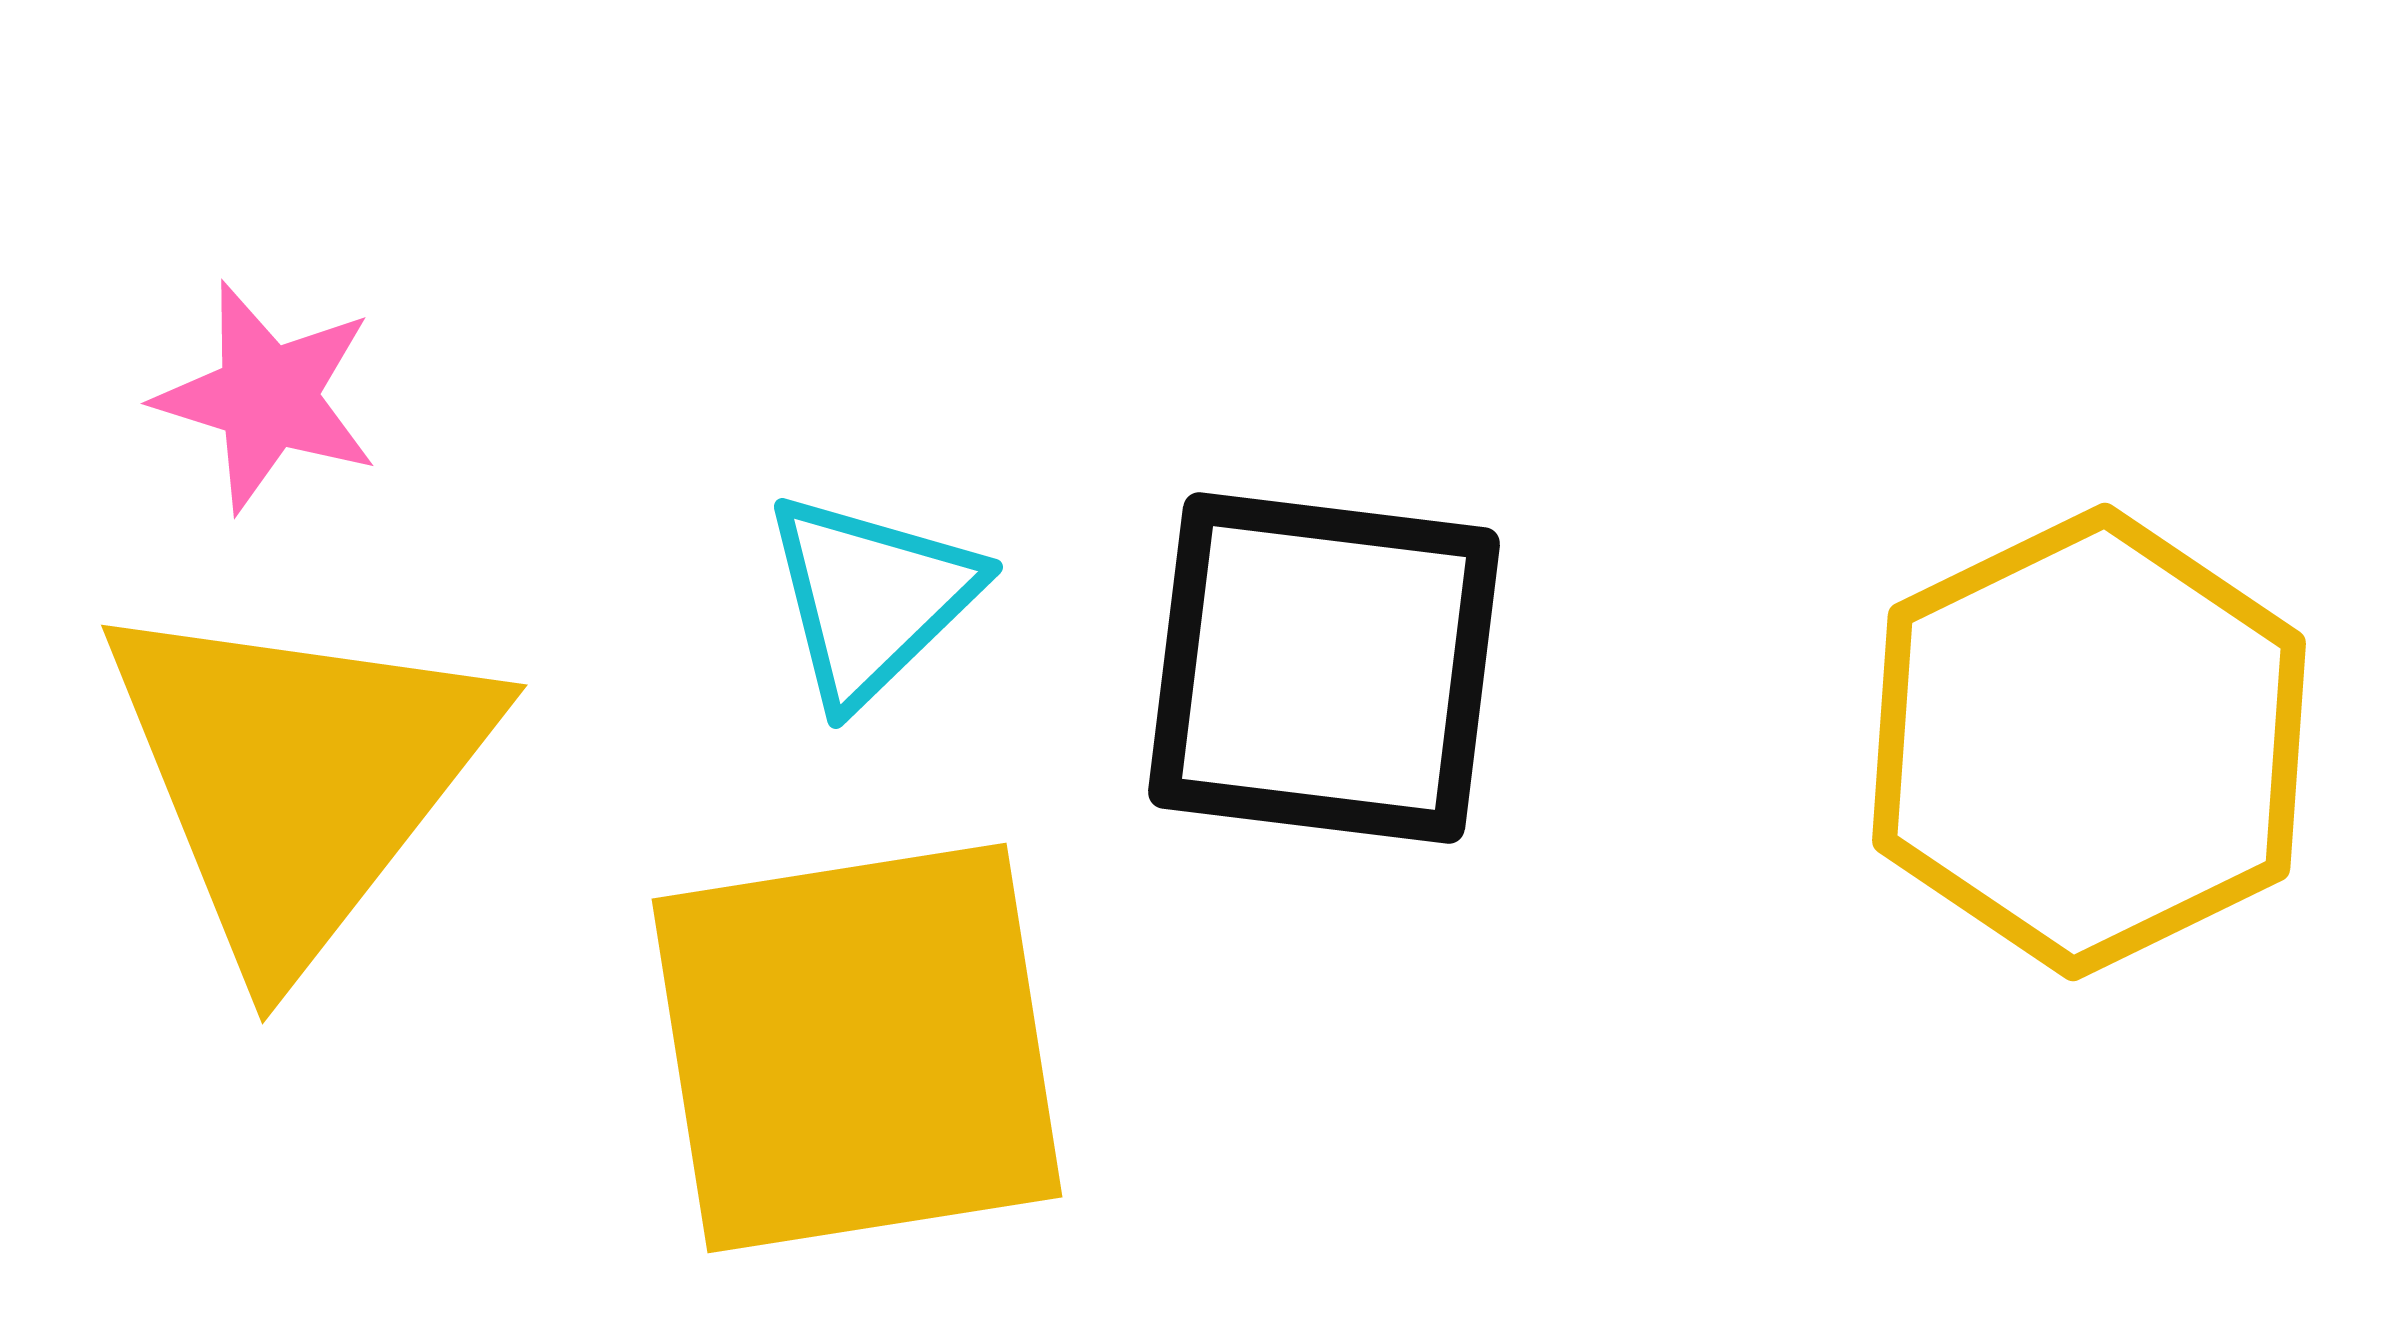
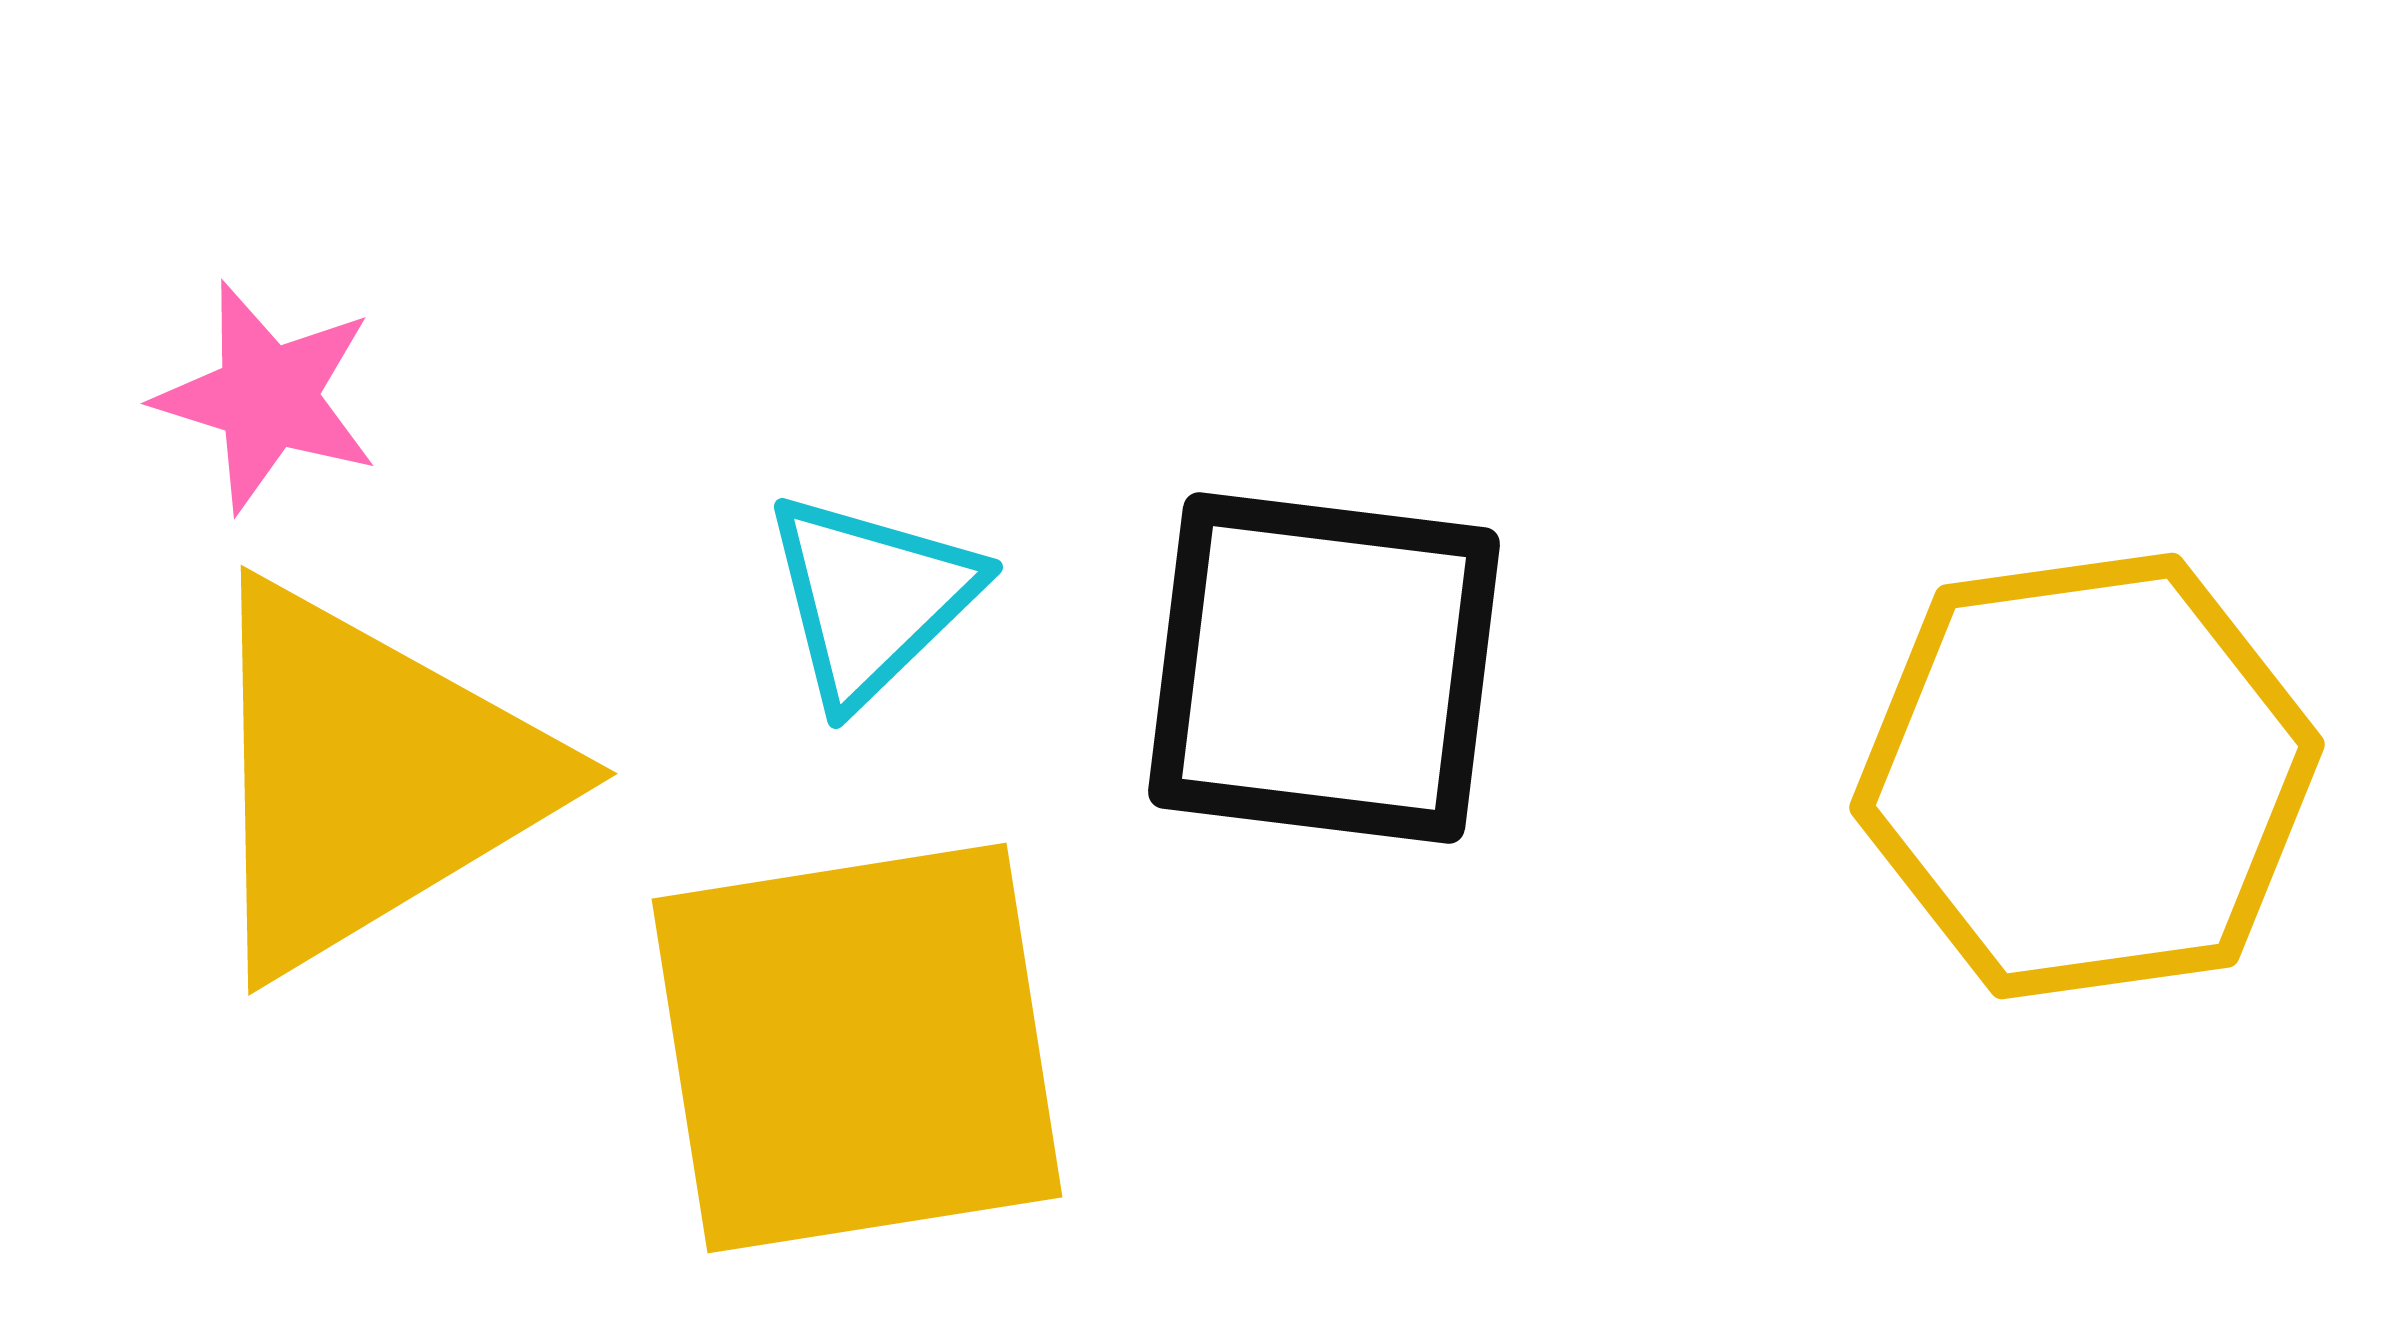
yellow hexagon: moved 2 px left, 34 px down; rotated 18 degrees clockwise
yellow triangle: moved 72 px right; rotated 21 degrees clockwise
